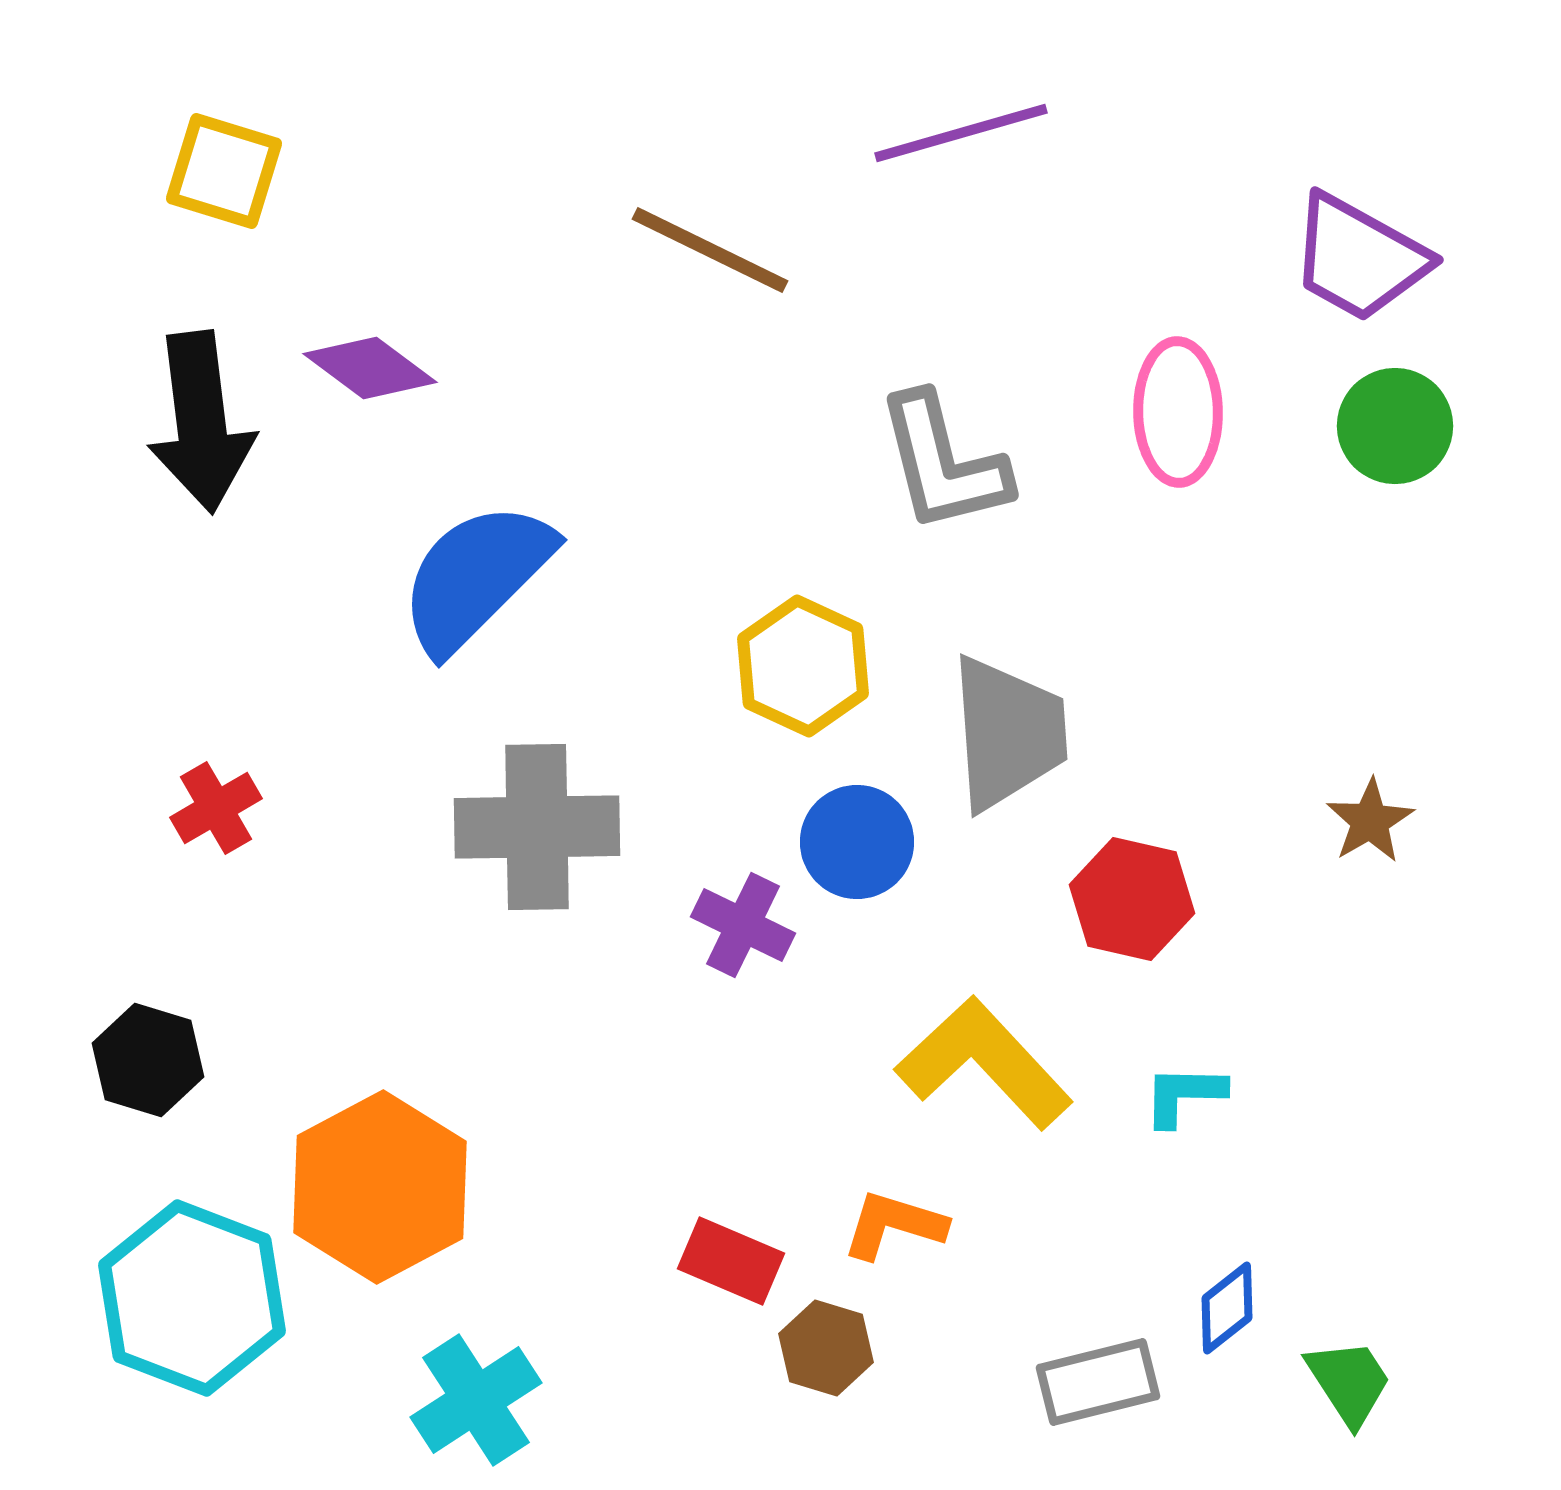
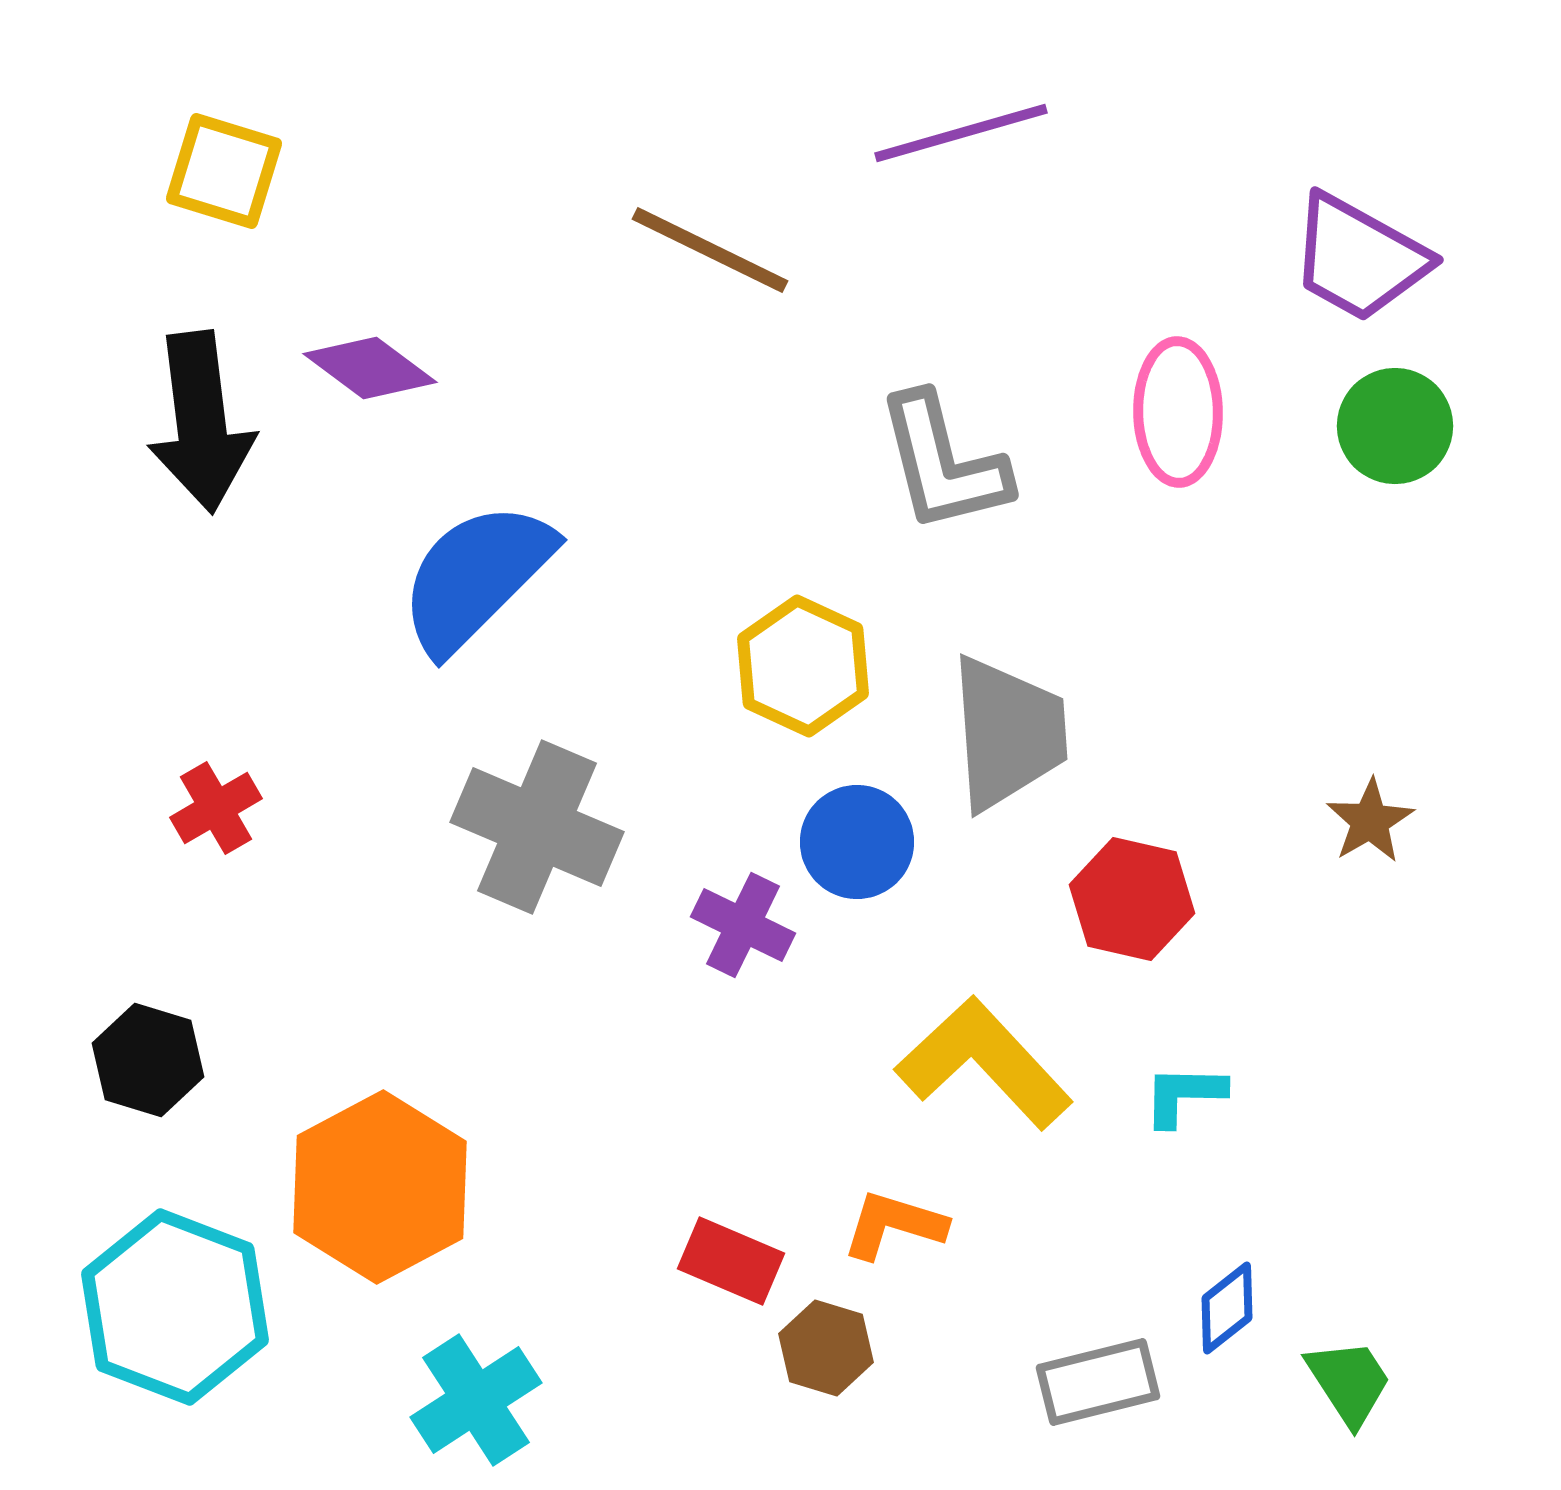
gray cross: rotated 24 degrees clockwise
cyan hexagon: moved 17 px left, 9 px down
